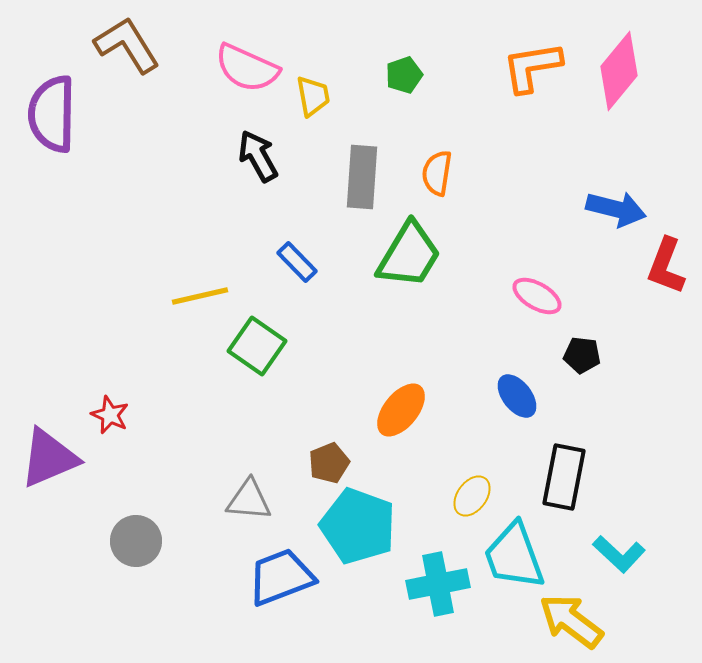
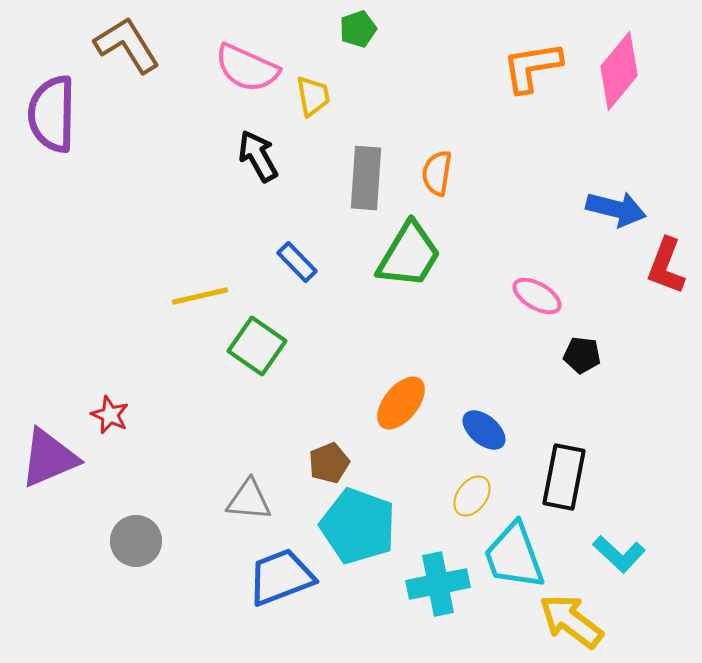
green pentagon: moved 46 px left, 46 px up
gray rectangle: moved 4 px right, 1 px down
blue ellipse: moved 33 px left, 34 px down; rotated 12 degrees counterclockwise
orange ellipse: moved 7 px up
